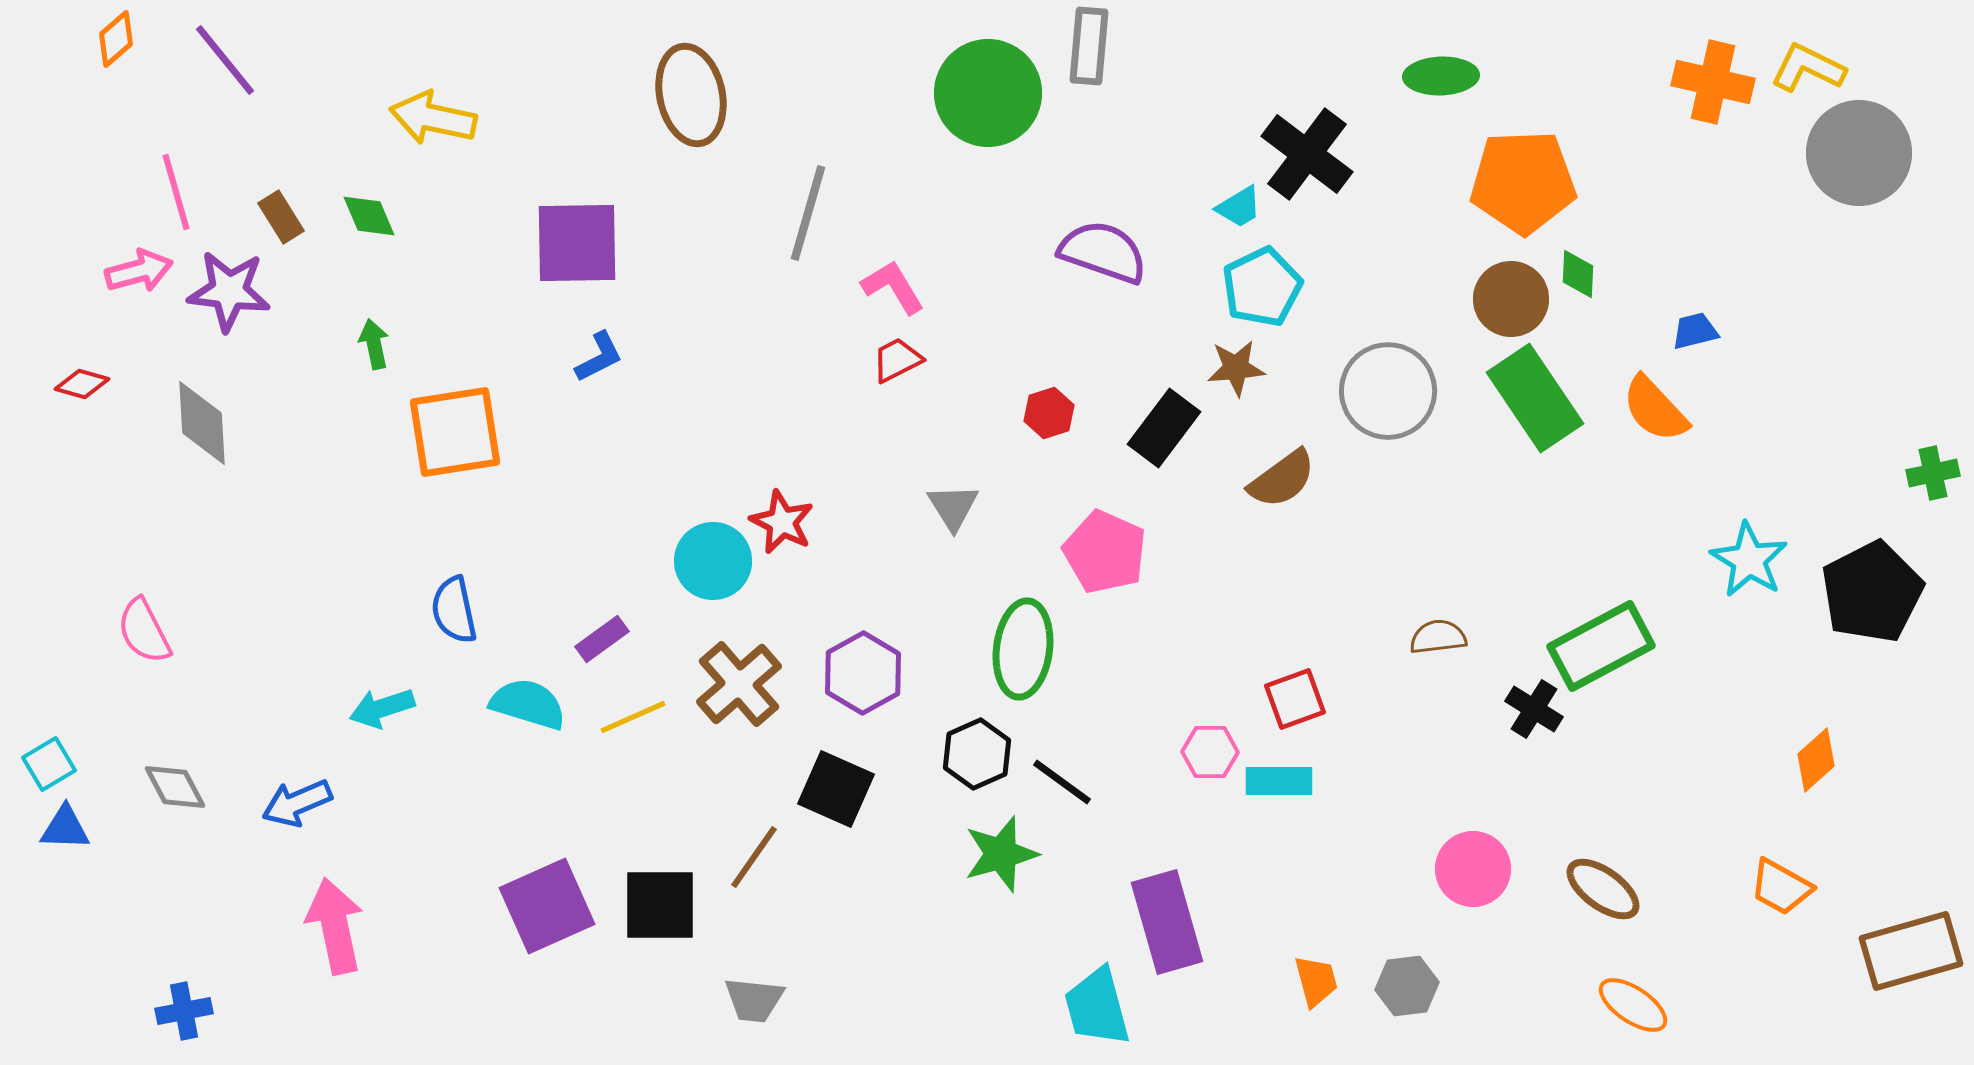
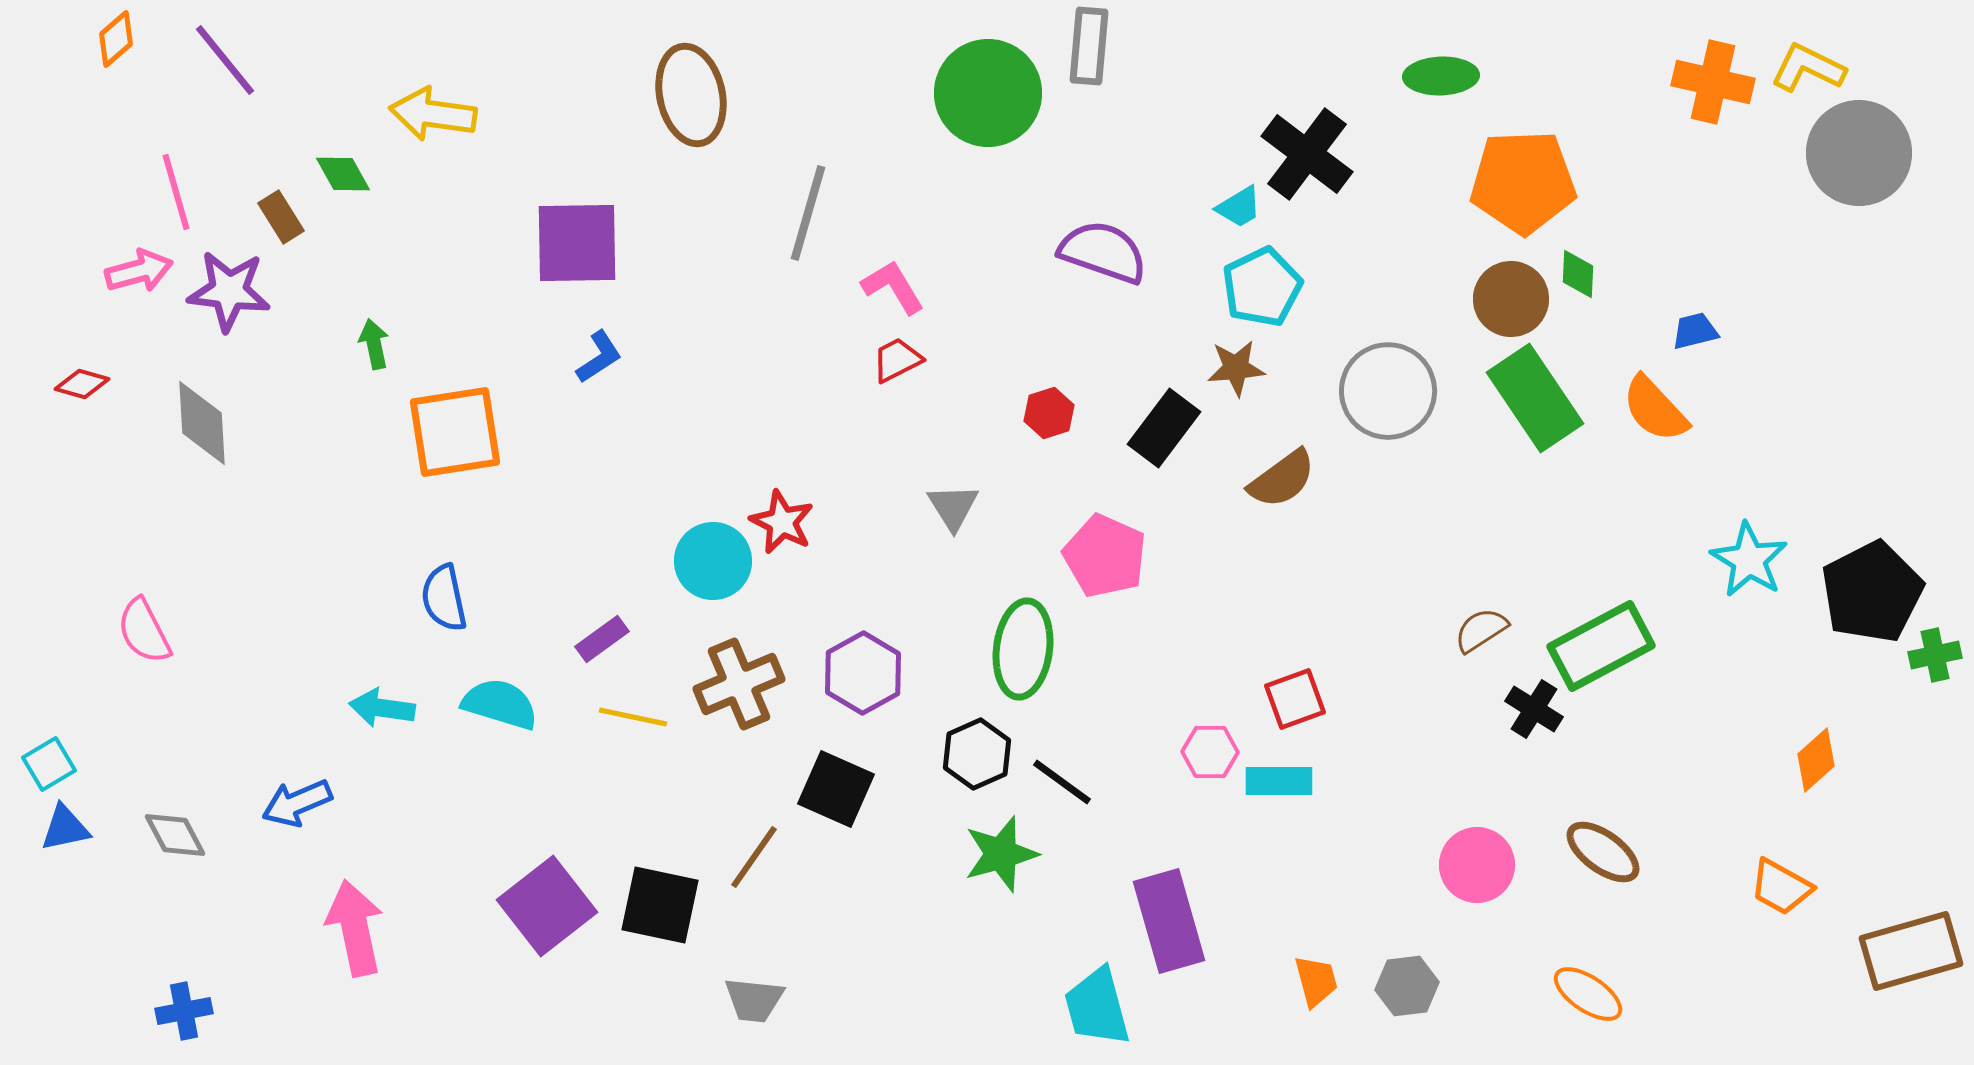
yellow arrow at (433, 118): moved 4 px up; rotated 4 degrees counterclockwise
green diamond at (369, 216): moved 26 px left, 42 px up; rotated 6 degrees counterclockwise
blue L-shape at (599, 357): rotated 6 degrees counterclockwise
green cross at (1933, 473): moved 2 px right, 182 px down
pink pentagon at (1105, 552): moved 4 px down
blue semicircle at (454, 610): moved 10 px left, 12 px up
brown semicircle at (1438, 637): moved 43 px right, 7 px up; rotated 26 degrees counterclockwise
brown cross at (739, 684): rotated 18 degrees clockwise
cyan semicircle at (528, 704): moved 28 px left
cyan arrow at (382, 708): rotated 26 degrees clockwise
yellow line at (633, 717): rotated 36 degrees clockwise
gray diamond at (175, 787): moved 48 px down
blue triangle at (65, 828): rotated 14 degrees counterclockwise
pink circle at (1473, 869): moved 4 px right, 4 px up
brown ellipse at (1603, 889): moved 37 px up
black square at (660, 905): rotated 12 degrees clockwise
purple square at (547, 906): rotated 14 degrees counterclockwise
purple rectangle at (1167, 922): moved 2 px right, 1 px up
pink arrow at (335, 926): moved 20 px right, 2 px down
orange ellipse at (1633, 1005): moved 45 px left, 11 px up
